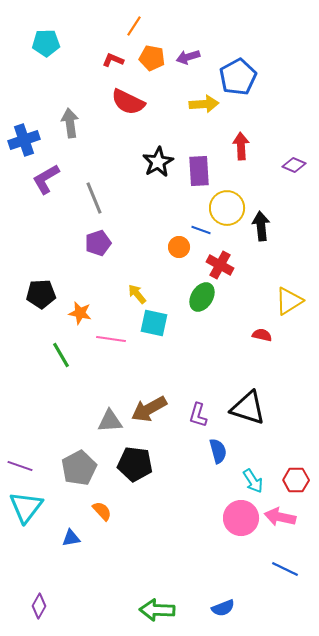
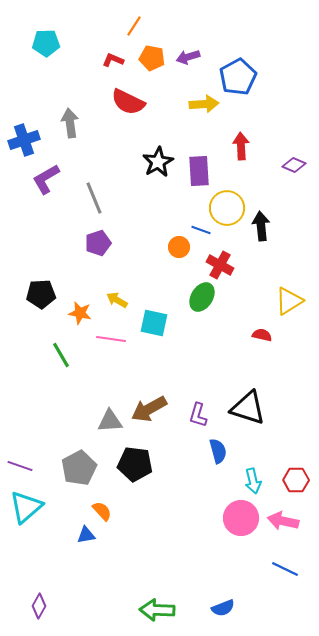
yellow arrow at (137, 294): moved 20 px left, 6 px down; rotated 20 degrees counterclockwise
cyan arrow at (253, 481): rotated 20 degrees clockwise
cyan triangle at (26, 507): rotated 12 degrees clockwise
pink arrow at (280, 517): moved 3 px right, 4 px down
blue triangle at (71, 538): moved 15 px right, 3 px up
